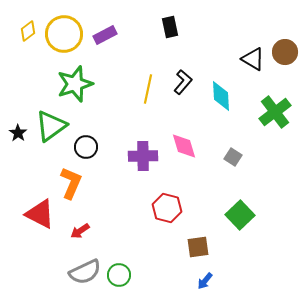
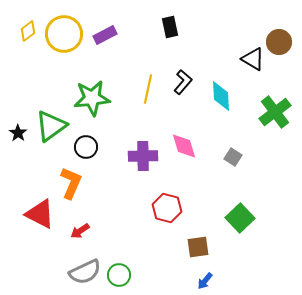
brown circle: moved 6 px left, 10 px up
green star: moved 17 px right, 14 px down; rotated 12 degrees clockwise
green square: moved 3 px down
